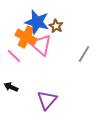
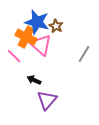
black arrow: moved 23 px right, 7 px up
